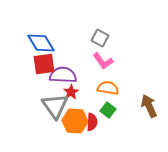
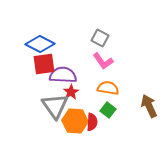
blue diamond: moved 1 px left, 1 px down; rotated 32 degrees counterclockwise
